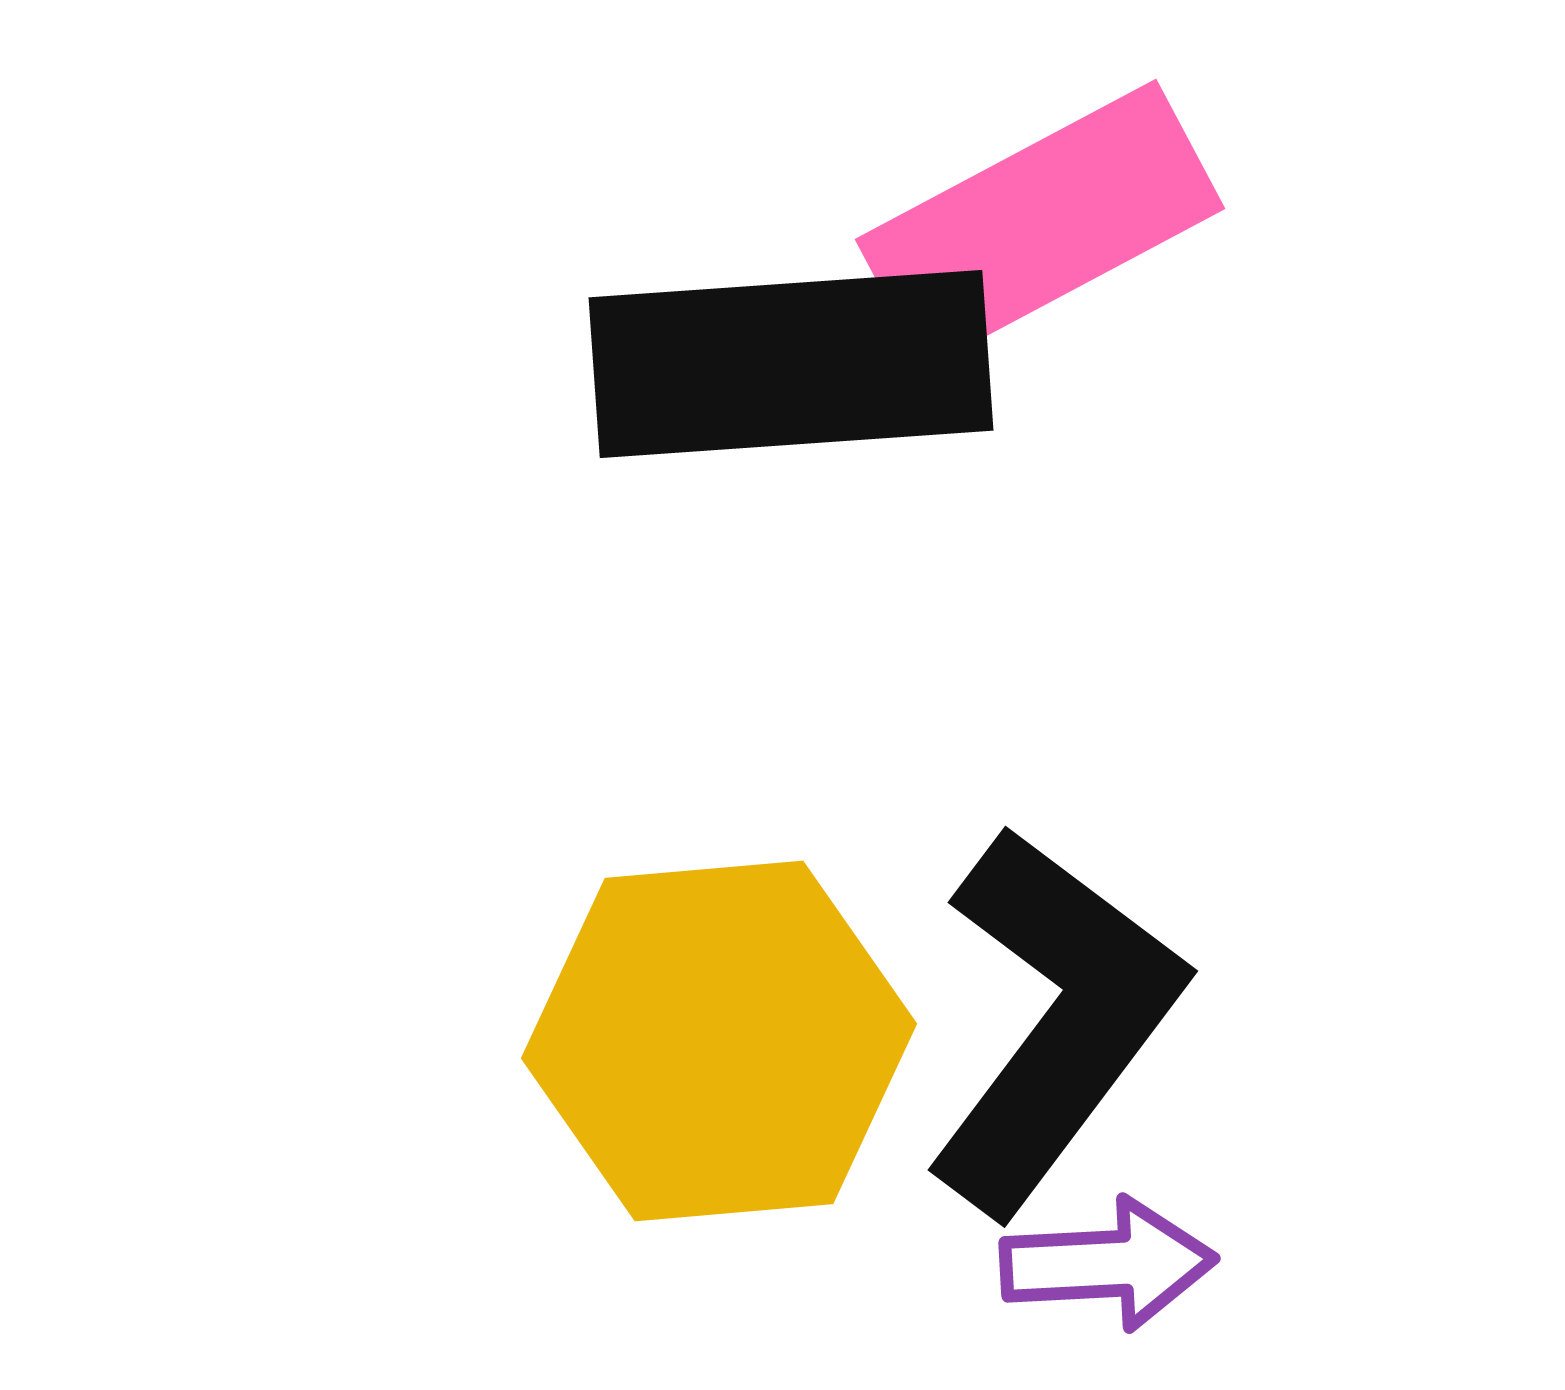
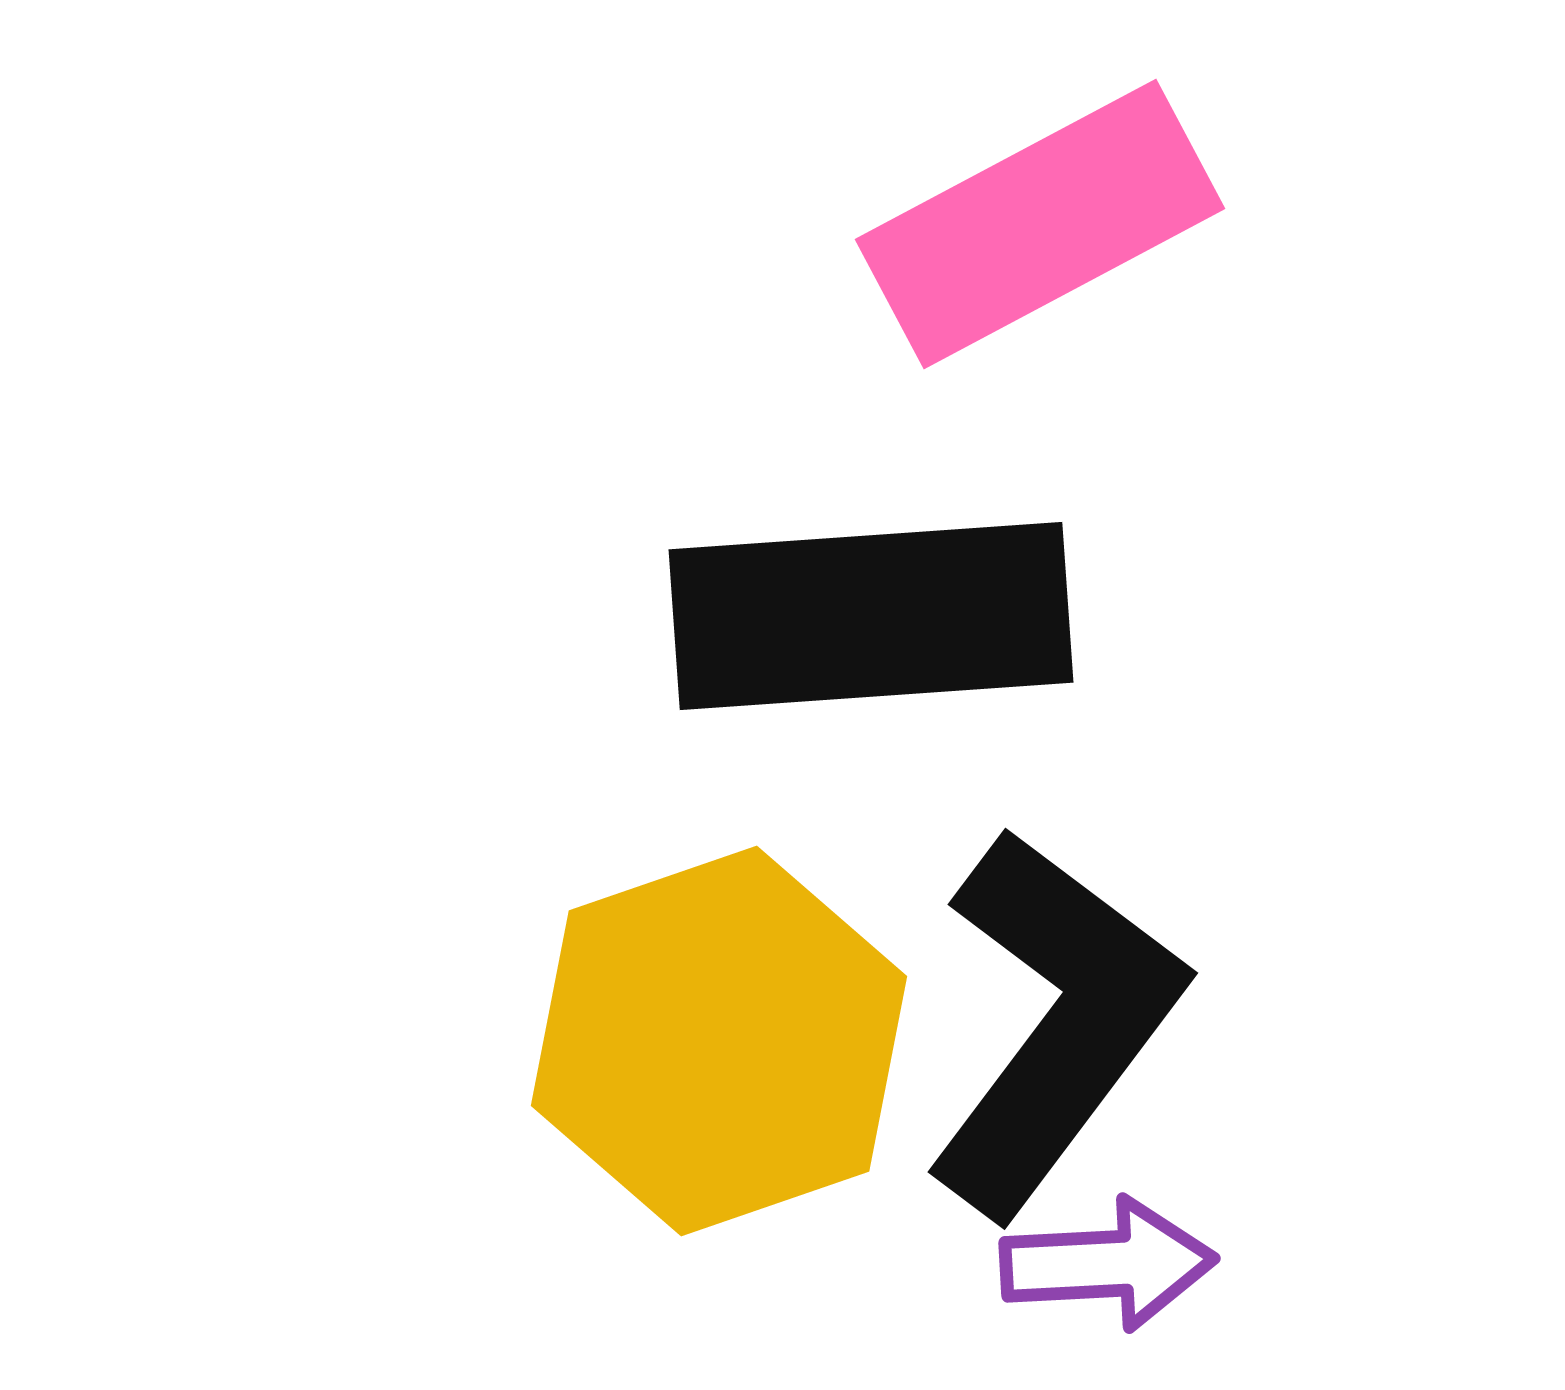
black rectangle: moved 80 px right, 252 px down
black L-shape: moved 2 px down
yellow hexagon: rotated 14 degrees counterclockwise
